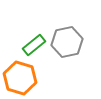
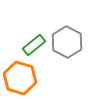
gray hexagon: rotated 20 degrees counterclockwise
